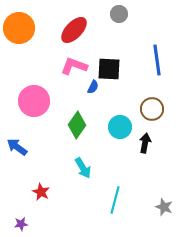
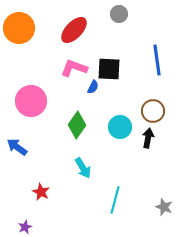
pink L-shape: moved 2 px down
pink circle: moved 3 px left
brown circle: moved 1 px right, 2 px down
black arrow: moved 3 px right, 5 px up
purple star: moved 4 px right, 3 px down; rotated 16 degrees counterclockwise
